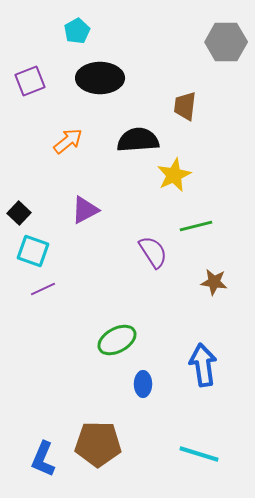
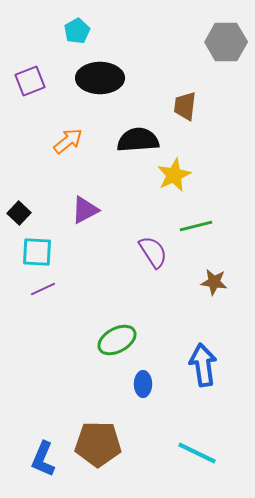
cyan square: moved 4 px right, 1 px down; rotated 16 degrees counterclockwise
cyan line: moved 2 px left, 1 px up; rotated 9 degrees clockwise
